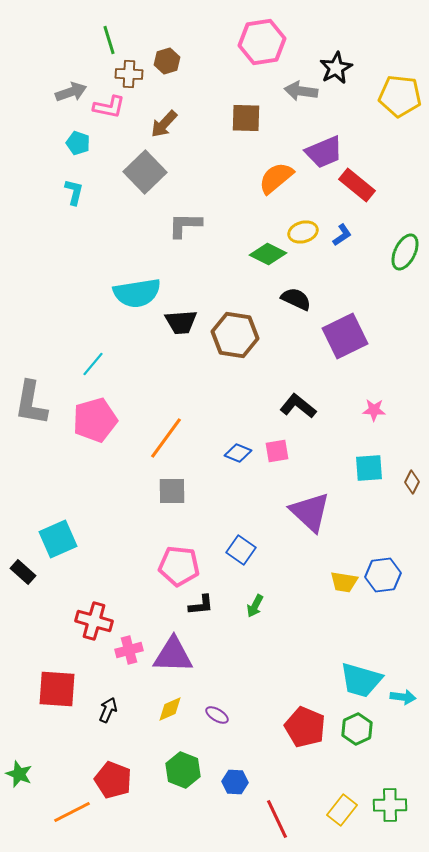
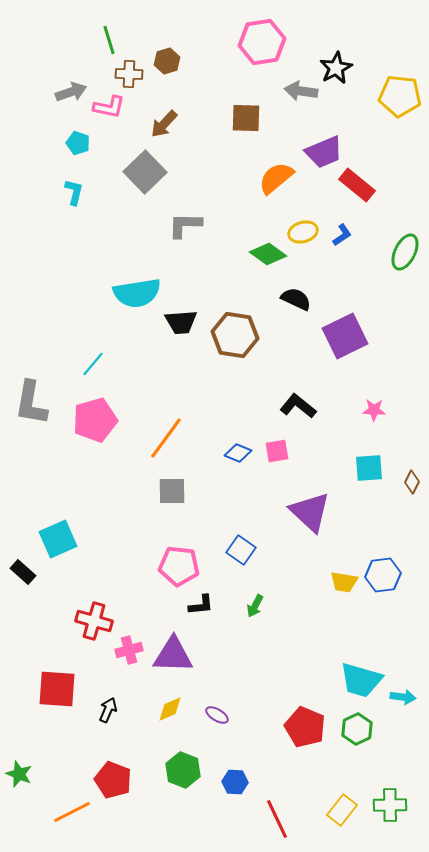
green diamond at (268, 254): rotated 9 degrees clockwise
